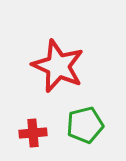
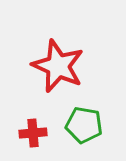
green pentagon: moved 1 px left; rotated 24 degrees clockwise
